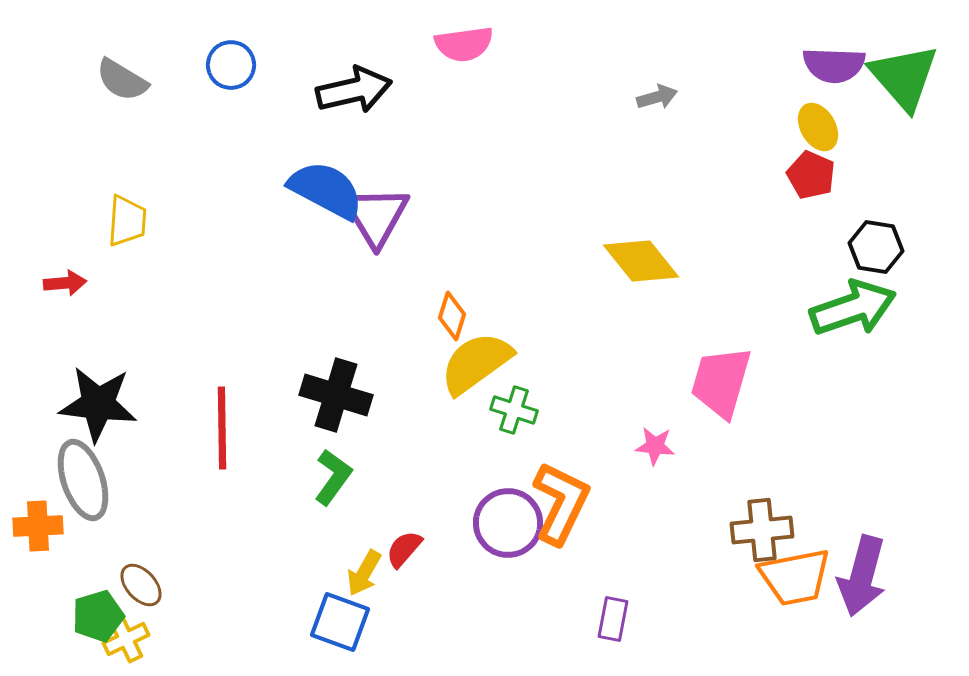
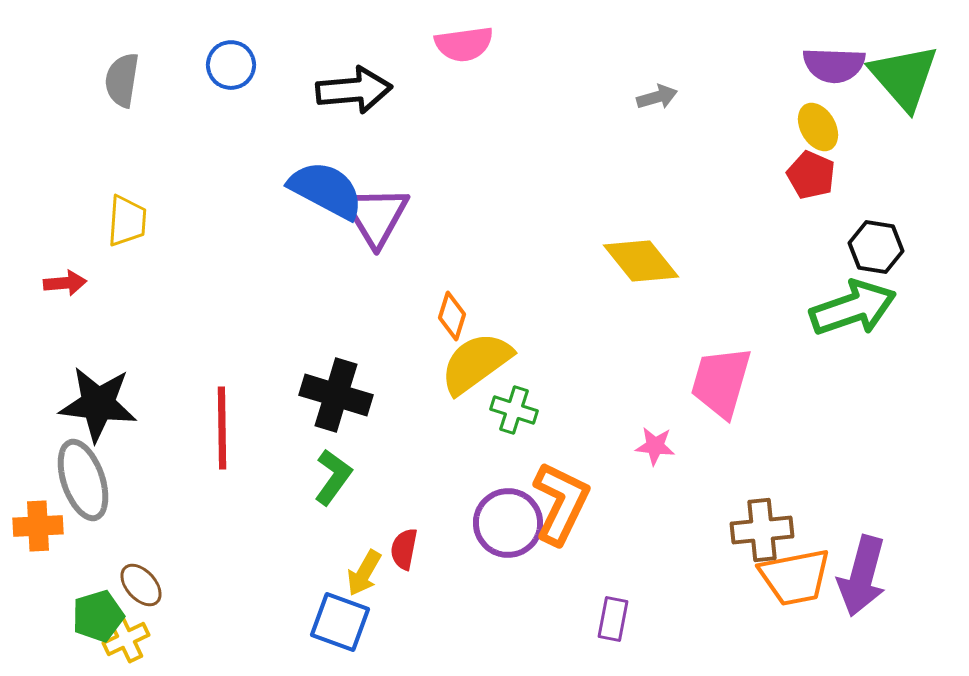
gray semicircle: rotated 68 degrees clockwise
black arrow: rotated 8 degrees clockwise
red semicircle: rotated 30 degrees counterclockwise
